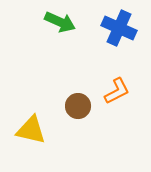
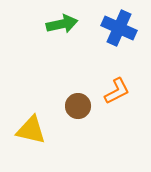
green arrow: moved 2 px right, 2 px down; rotated 36 degrees counterclockwise
